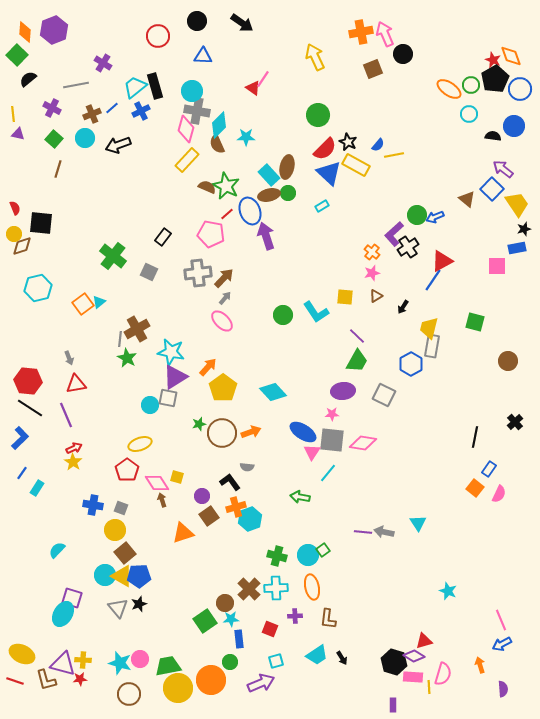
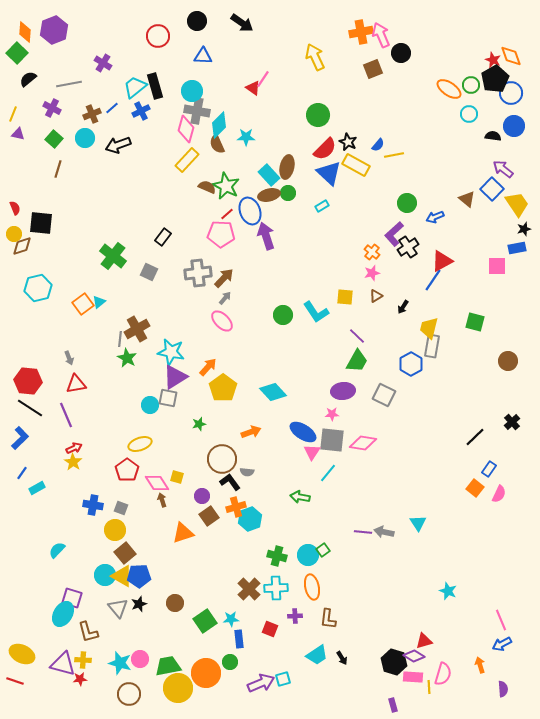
pink arrow at (385, 34): moved 4 px left, 1 px down
black circle at (403, 54): moved 2 px left, 1 px up
green square at (17, 55): moved 2 px up
gray line at (76, 85): moved 7 px left, 1 px up
blue circle at (520, 89): moved 9 px left, 4 px down
yellow line at (13, 114): rotated 28 degrees clockwise
green circle at (417, 215): moved 10 px left, 12 px up
pink pentagon at (211, 234): moved 10 px right; rotated 8 degrees counterclockwise
black cross at (515, 422): moved 3 px left
brown circle at (222, 433): moved 26 px down
black line at (475, 437): rotated 35 degrees clockwise
gray semicircle at (247, 467): moved 5 px down
cyan rectangle at (37, 488): rotated 28 degrees clockwise
brown circle at (225, 603): moved 50 px left
cyan square at (276, 661): moved 7 px right, 18 px down
brown L-shape at (46, 680): moved 42 px right, 48 px up
orange circle at (211, 680): moved 5 px left, 7 px up
purple rectangle at (393, 705): rotated 16 degrees counterclockwise
